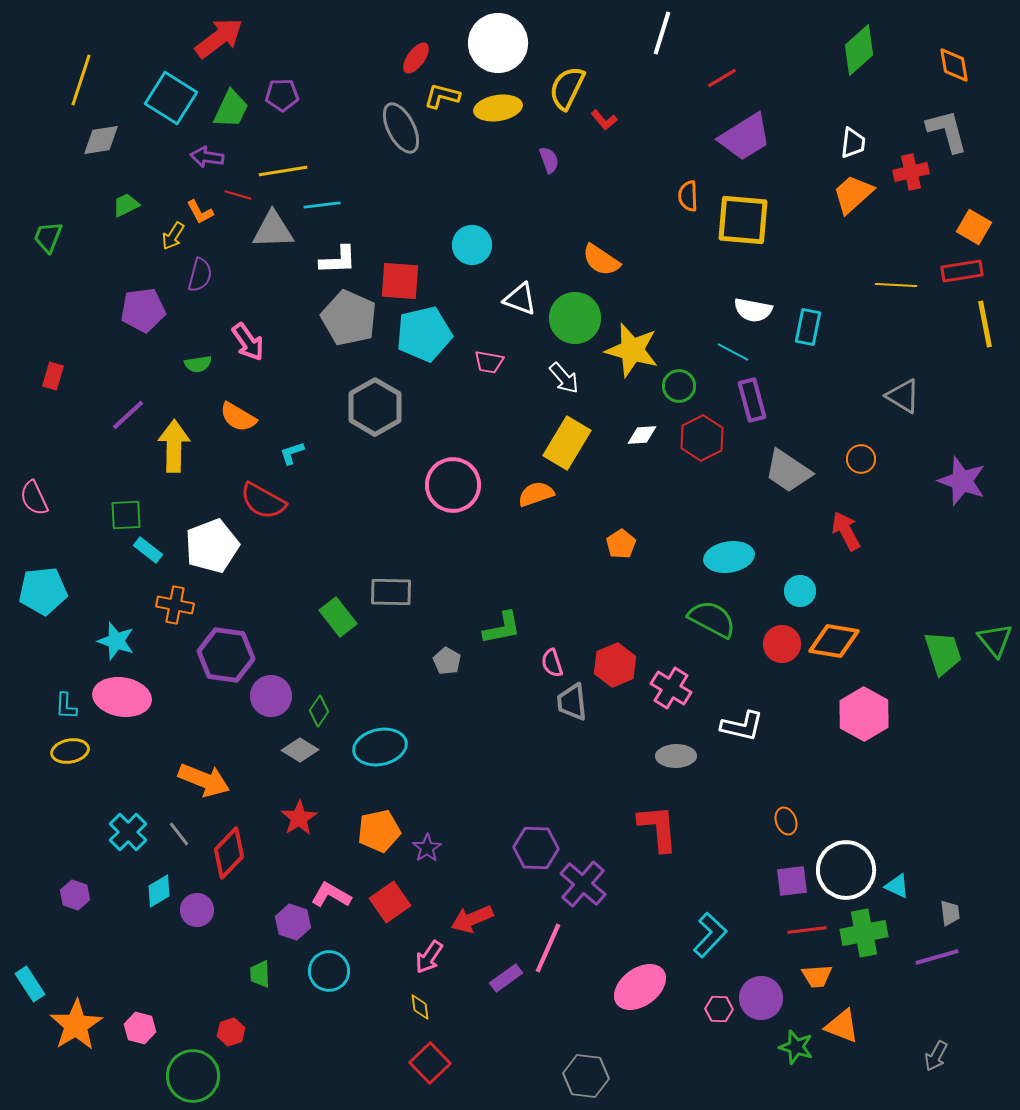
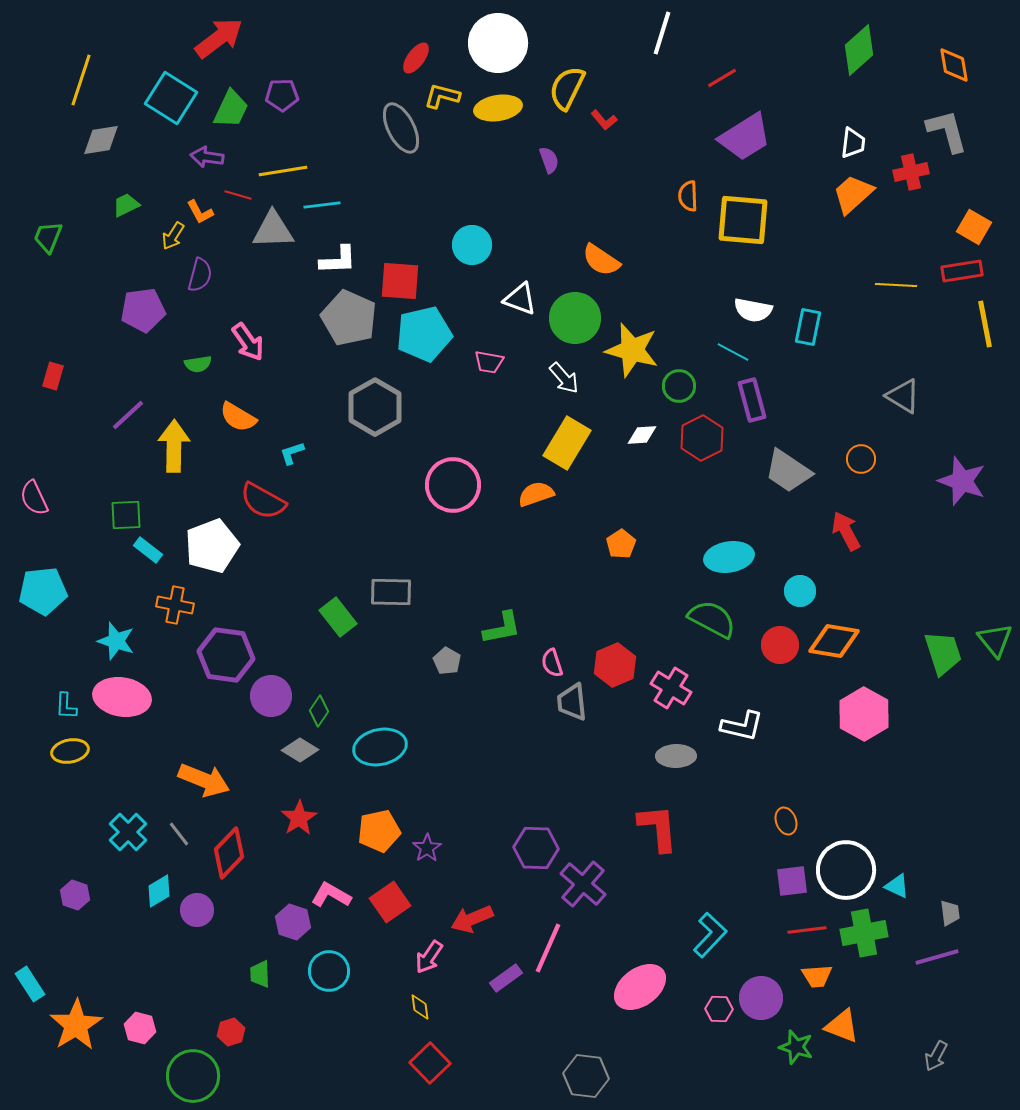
red circle at (782, 644): moved 2 px left, 1 px down
